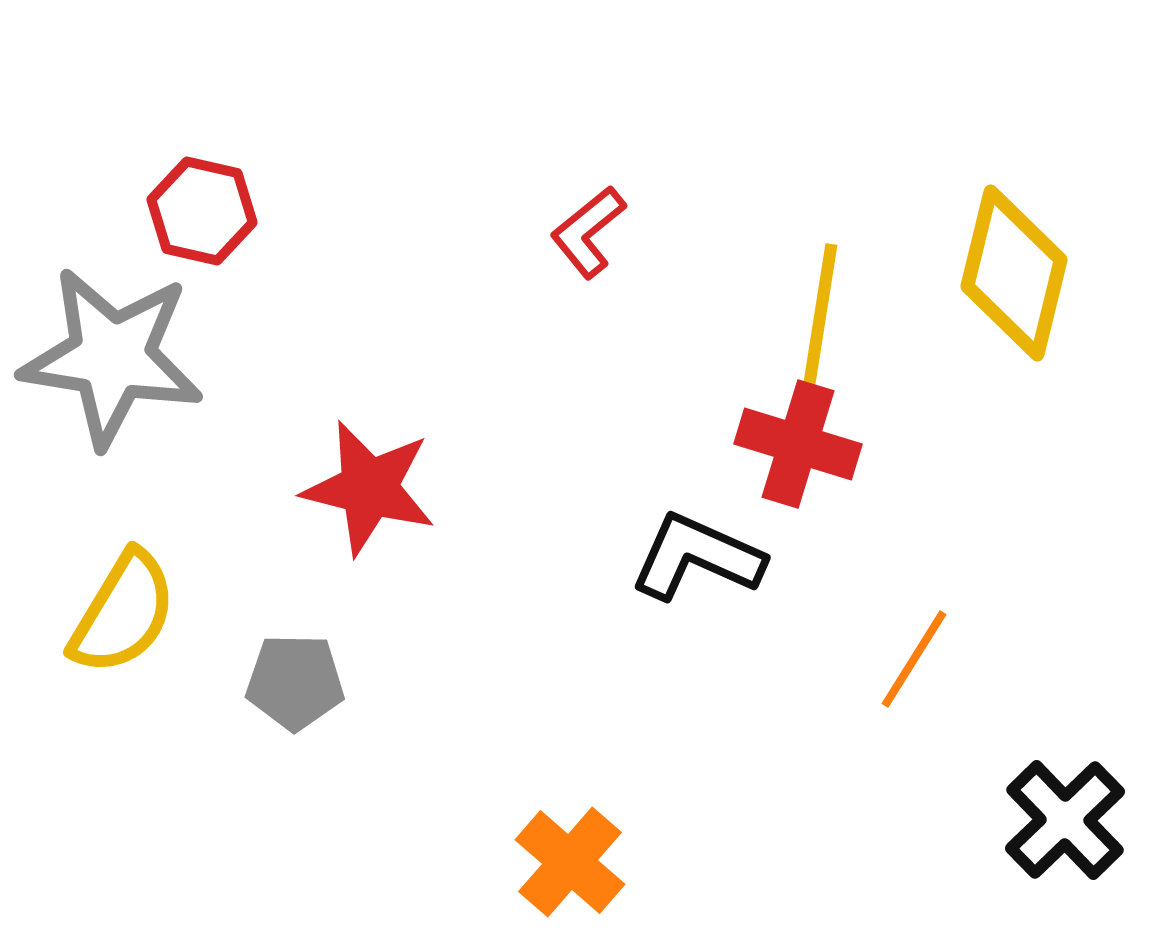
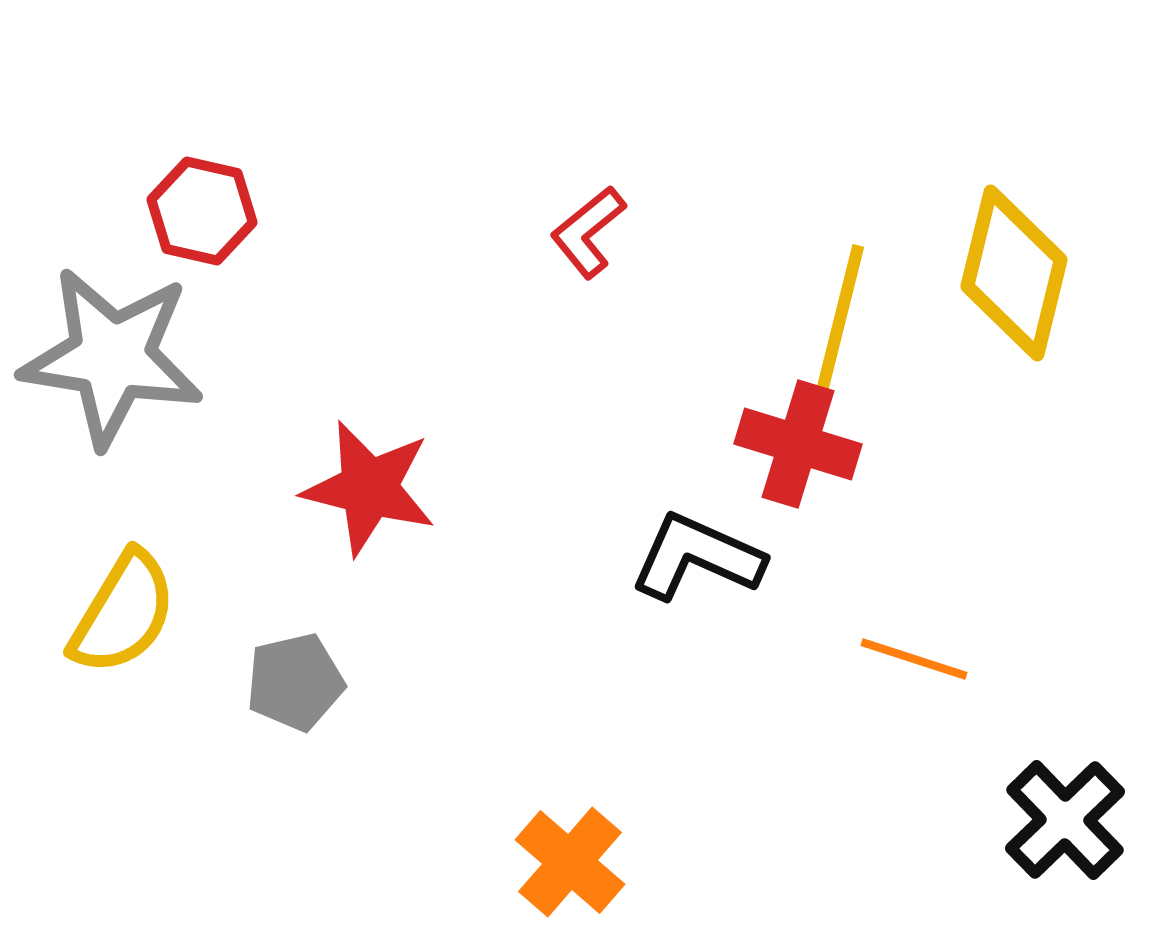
yellow line: moved 20 px right; rotated 5 degrees clockwise
orange line: rotated 76 degrees clockwise
gray pentagon: rotated 14 degrees counterclockwise
